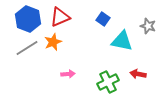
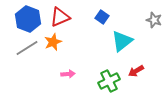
blue square: moved 1 px left, 2 px up
gray star: moved 6 px right, 6 px up
cyan triangle: rotated 50 degrees counterclockwise
red arrow: moved 2 px left, 3 px up; rotated 42 degrees counterclockwise
green cross: moved 1 px right, 1 px up
